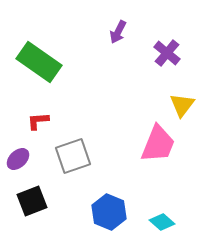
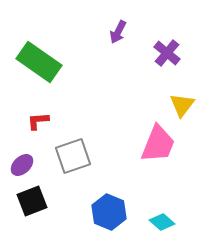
purple ellipse: moved 4 px right, 6 px down
